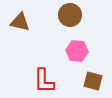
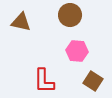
brown triangle: moved 1 px right
brown square: rotated 18 degrees clockwise
